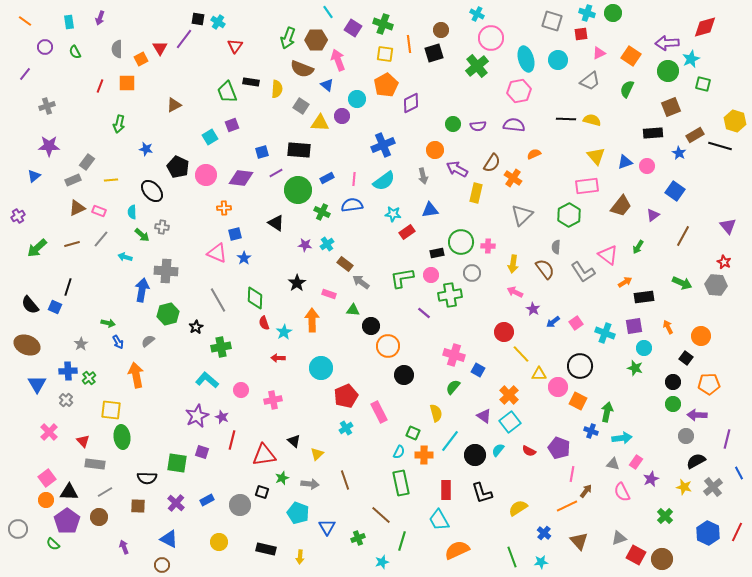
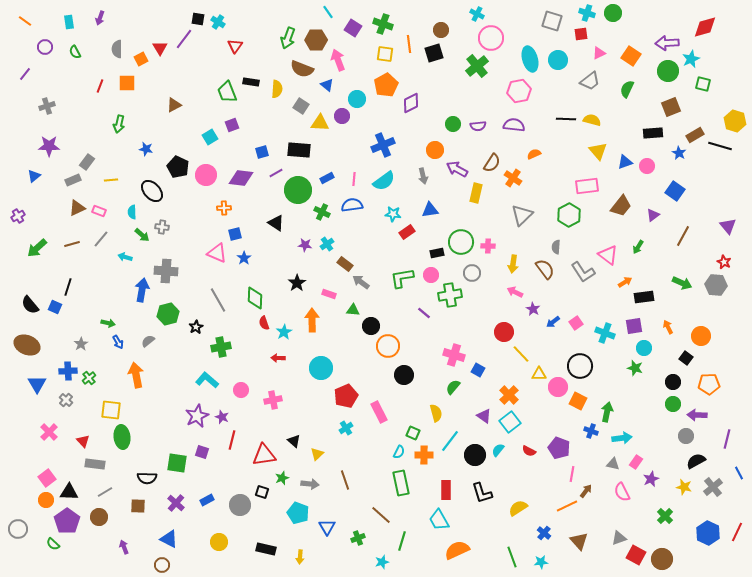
cyan ellipse at (526, 59): moved 4 px right
yellow triangle at (596, 156): moved 2 px right, 5 px up
